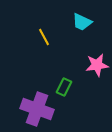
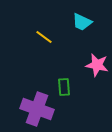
yellow line: rotated 24 degrees counterclockwise
pink star: rotated 20 degrees clockwise
green rectangle: rotated 30 degrees counterclockwise
